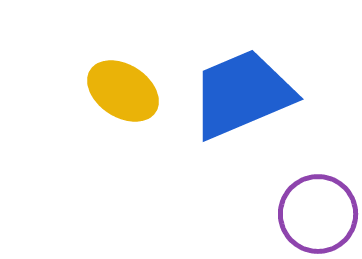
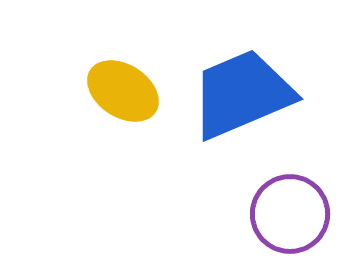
purple circle: moved 28 px left
